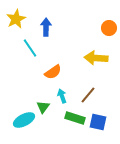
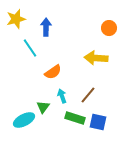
yellow star: rotated 12 degrees clockwise
